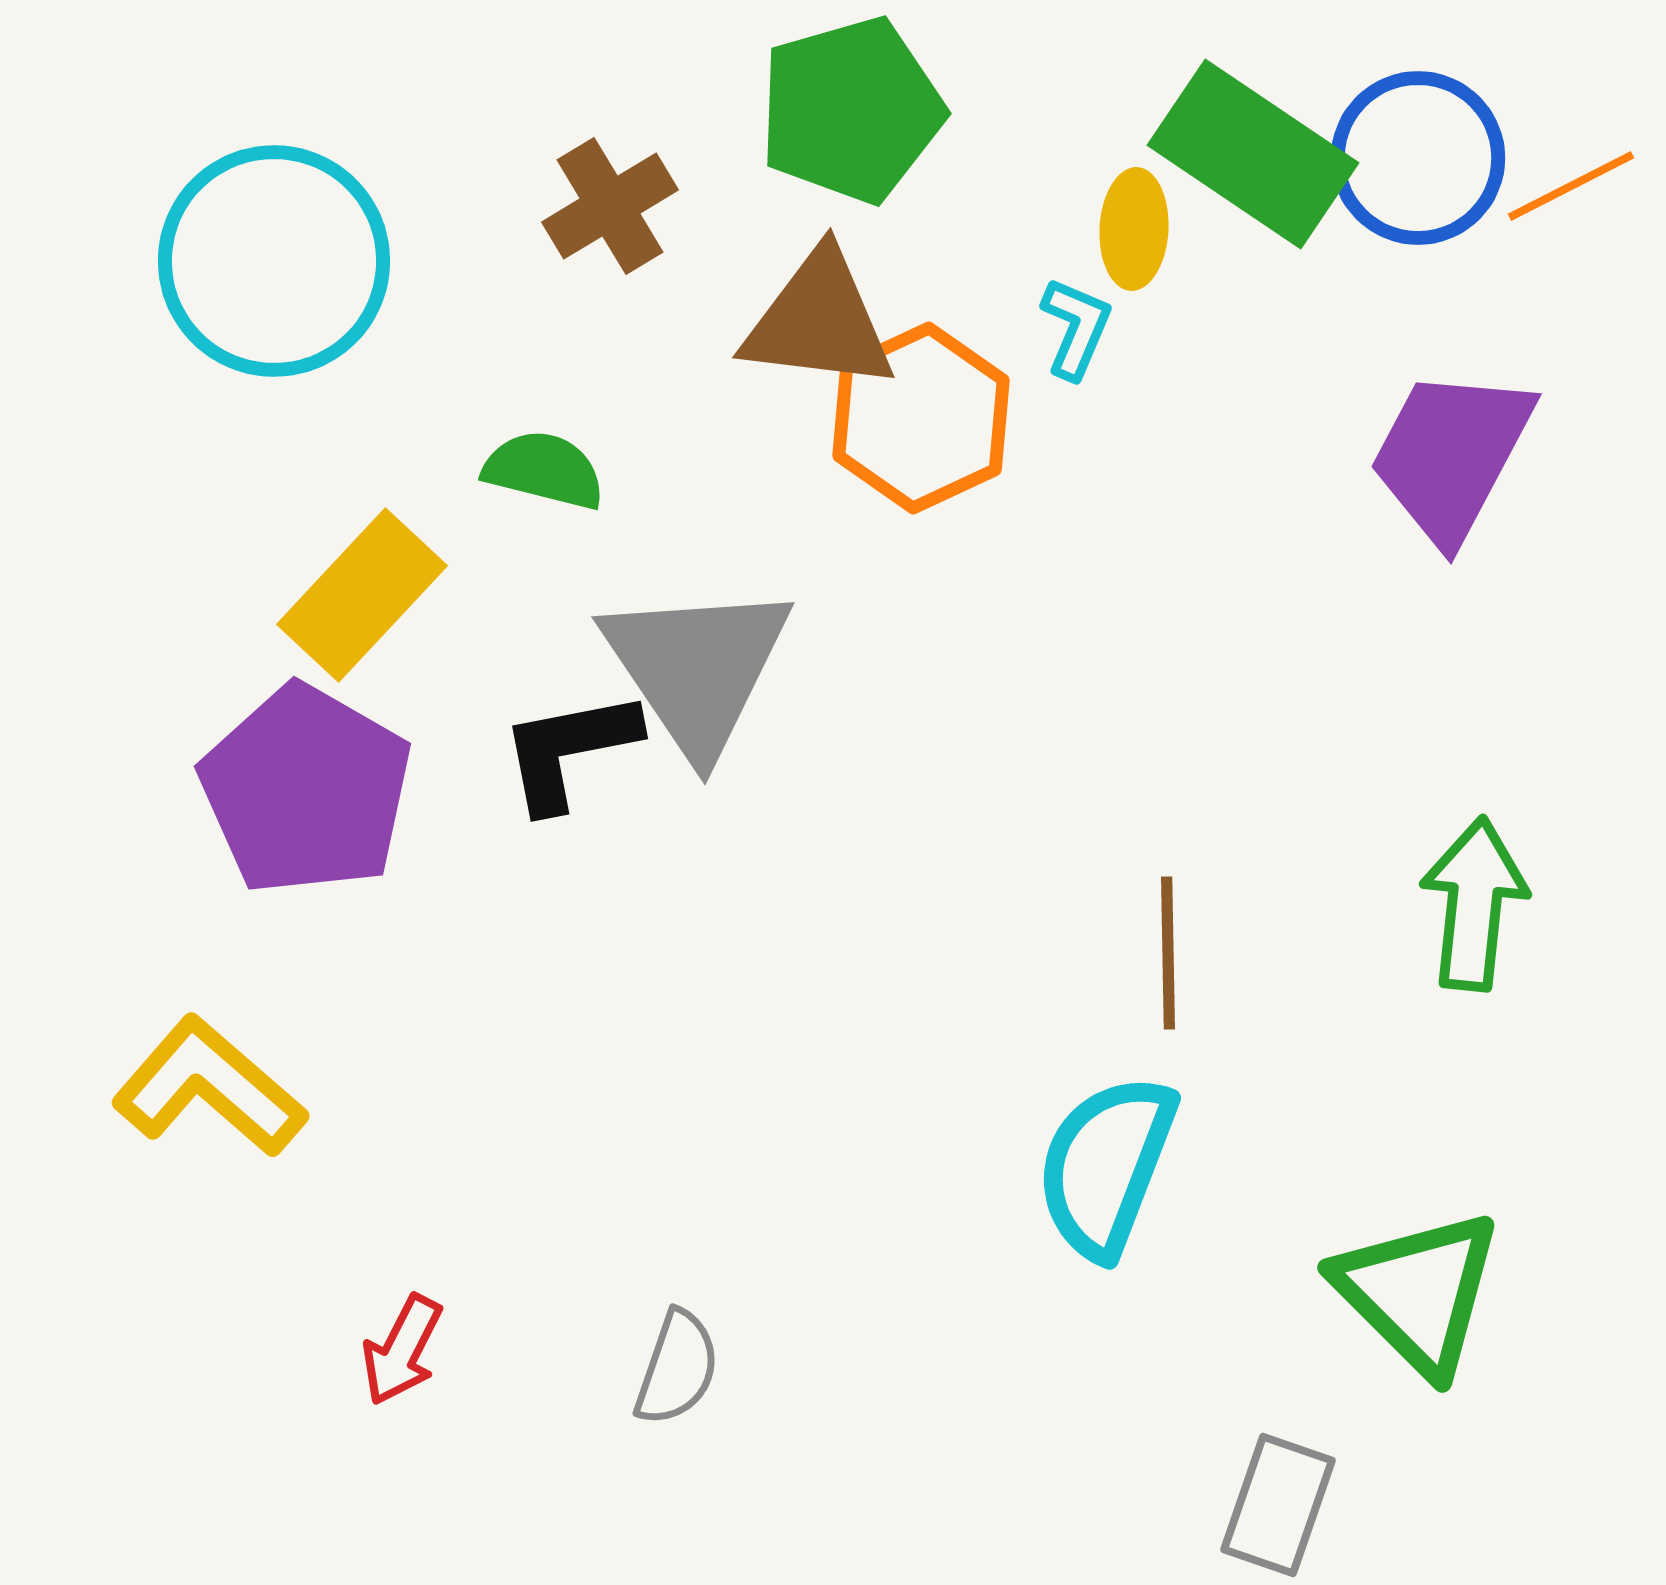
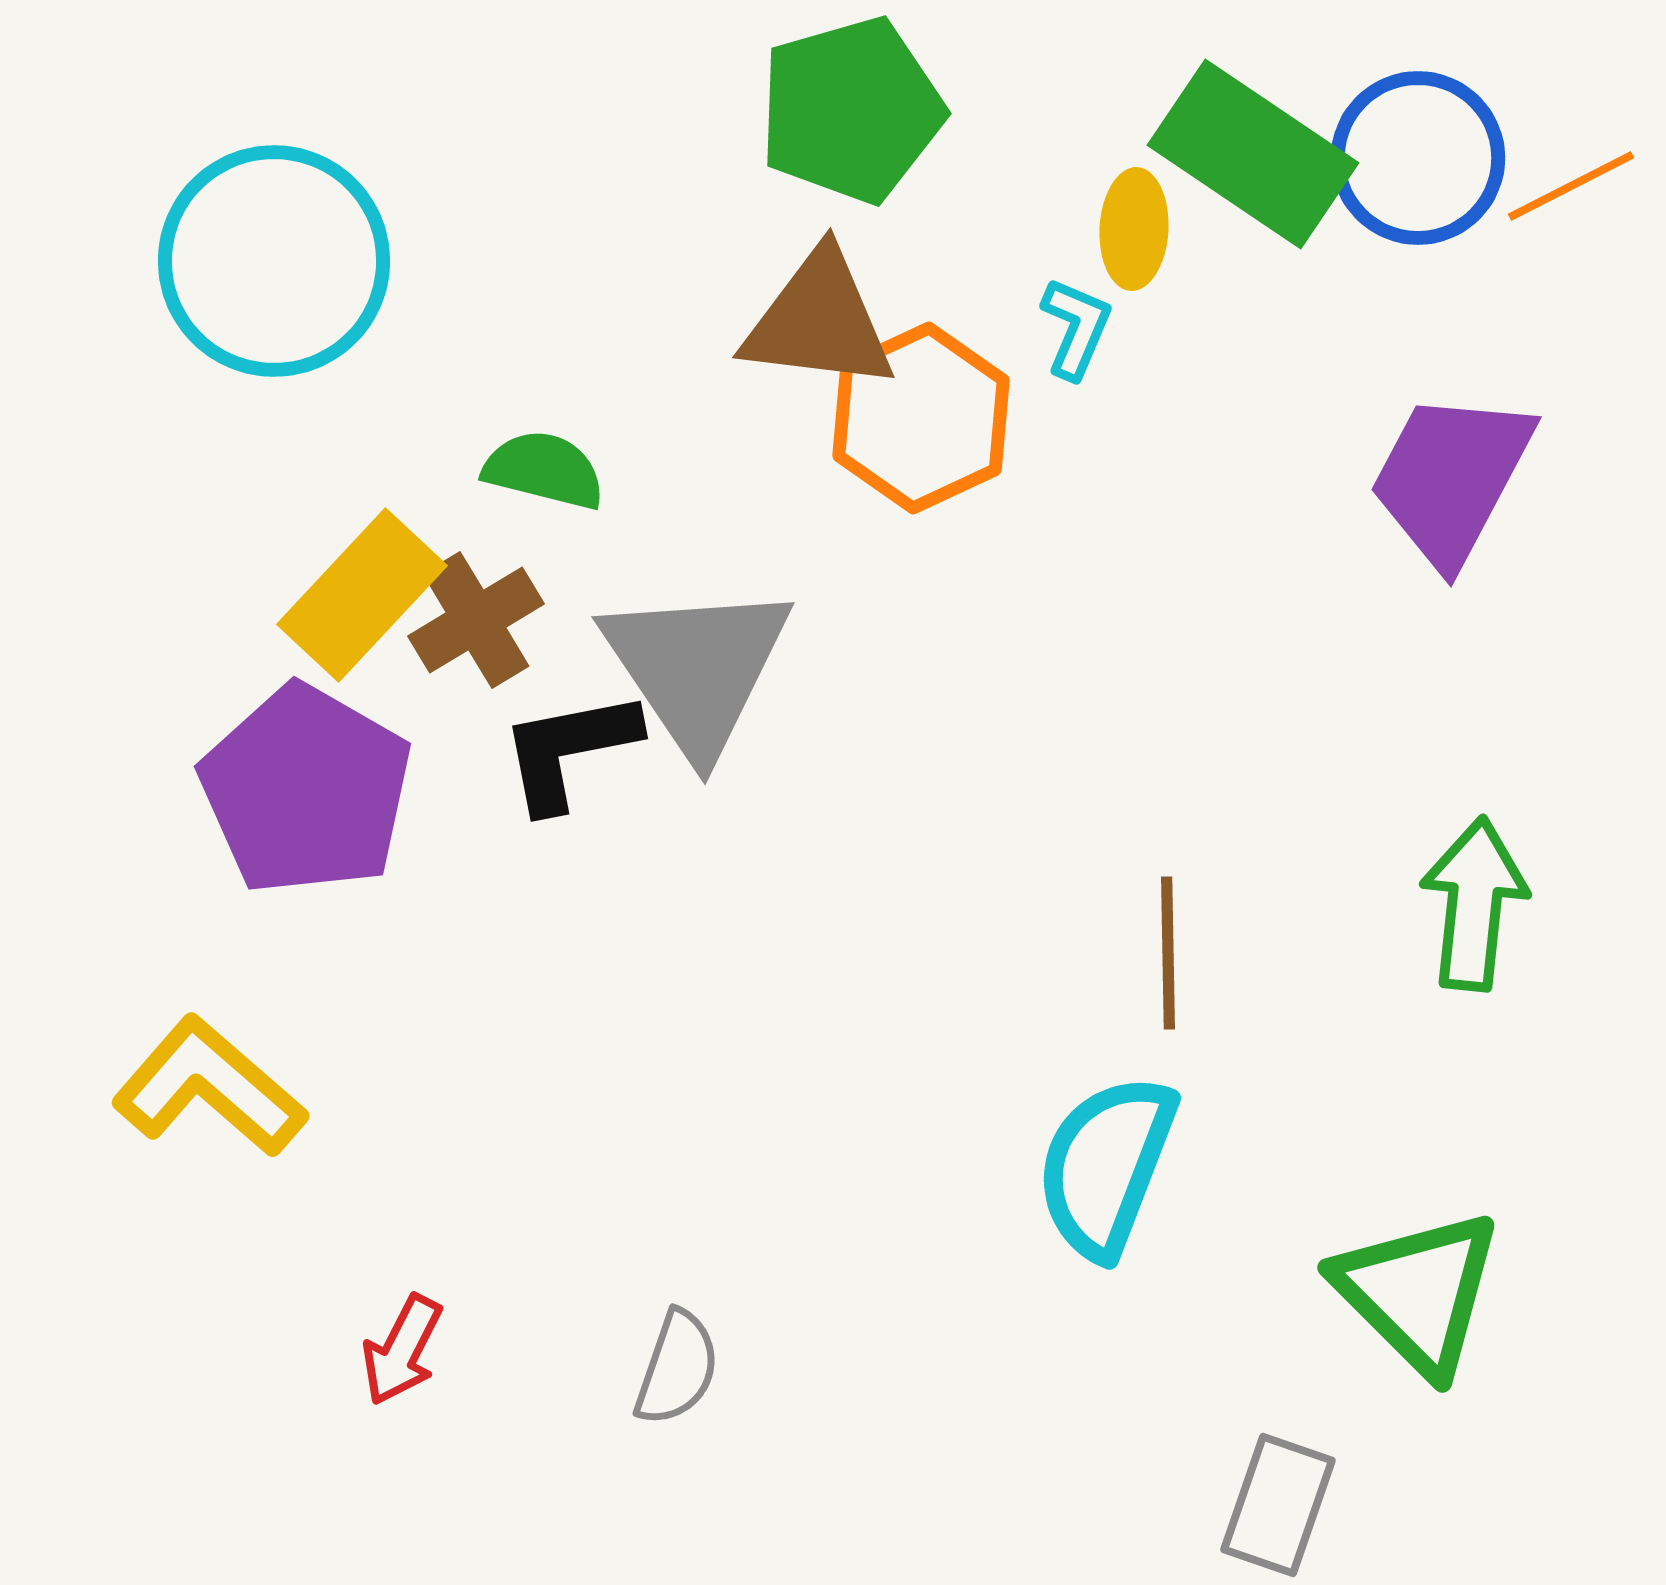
brown cross: moved 134 px left, 414 px down
purple trapezoid: moved 23 px down
